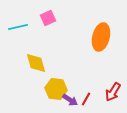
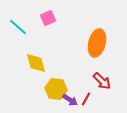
cyan line: rotated 54 degrees clockwise
orange ellipse: moved 4 px left, 6 px down
red arrow: moved 11 px left, 11 px up; rotated 78 degrees counterclockwise
